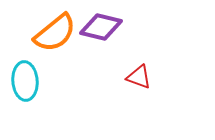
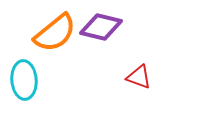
cyan ellipse: moved 1 px left, 1 px up
